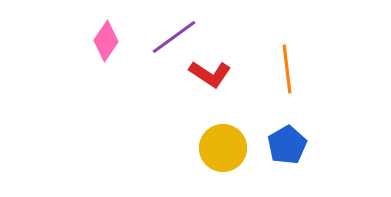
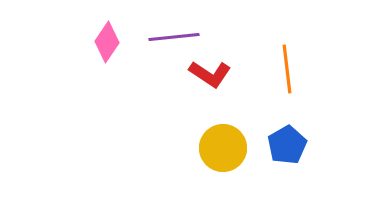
purple line: rotated 30 degrees clockwise
pink diamond: moved 1 px right, 1 px down
